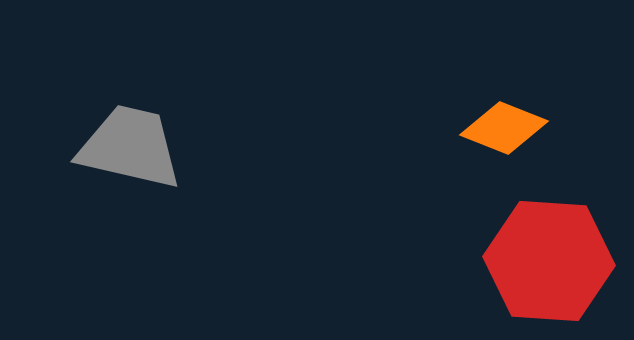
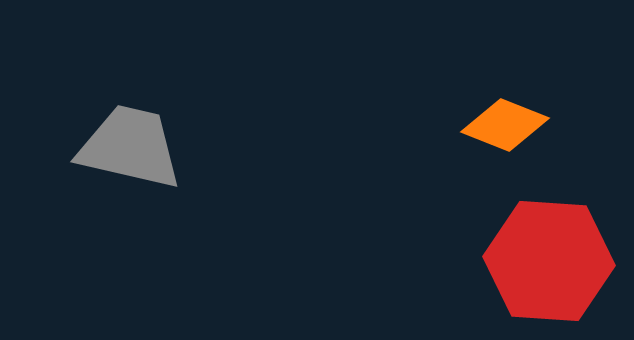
orange diamond: moved 1 px right, 3 px up
